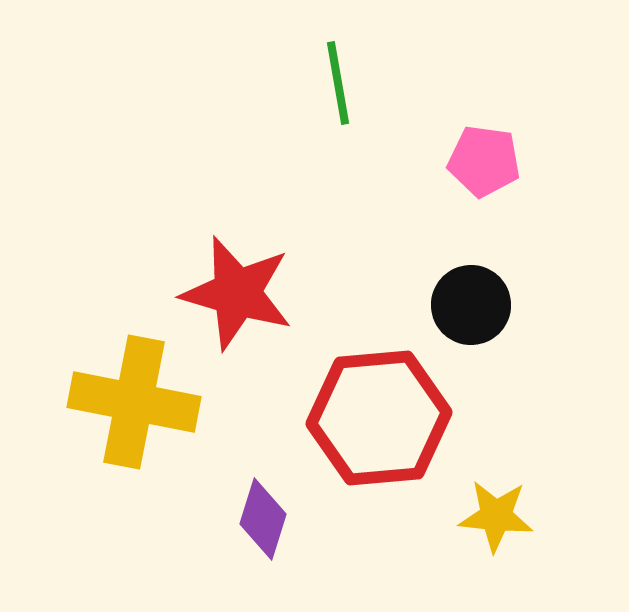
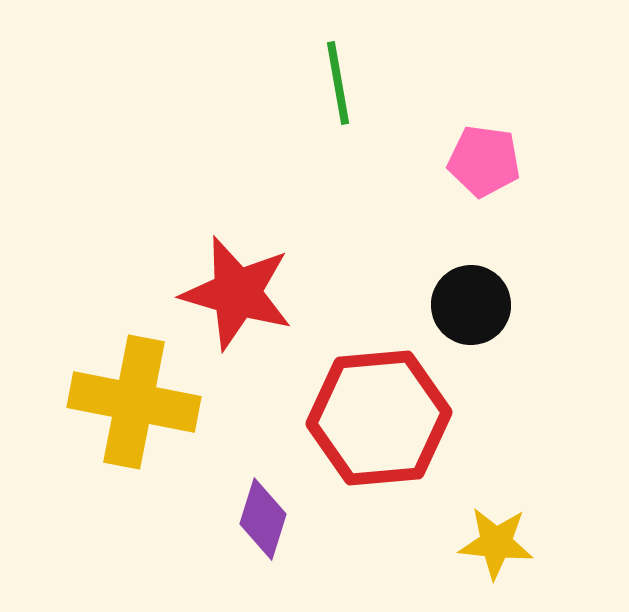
yellow star: moved 27 px down
